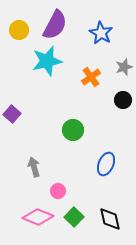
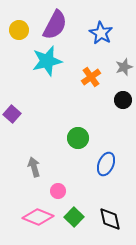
green circle: moved 5 px right, 8 px down
